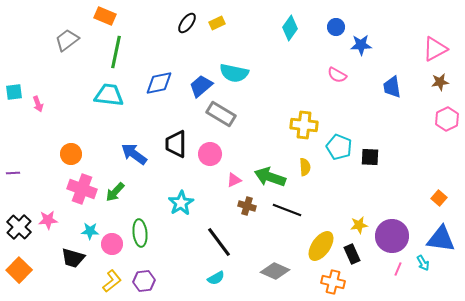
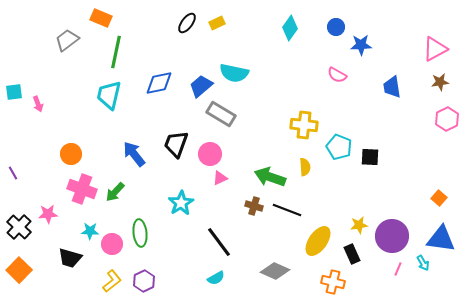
orange rectangle at (105, 16): moved 4 px left, 2 px down
cyan trapezoid at (109, 95): rotated 84 degrees counterclockwise
black trapezoid at (176, 144): rotated 20 degrees clockwise
blue arrow at (134, 154): rotated 16 degrees clockwise
purple line at (13, 173): rotated 64 degrees clockwise
pink triangle at (234, 180): moved 14 px left, 2 px up
brown cross at (247, 206): moved 7 px right
pink star at (48, 220): moved 6 px up
yellow ellipse at (321, 246): moved 3 px left, 5 px up
black trapezoid at (73, 258): moved 3 px left
purple hexagon at (144, 281): rotated 20 degrees counterclockwise
